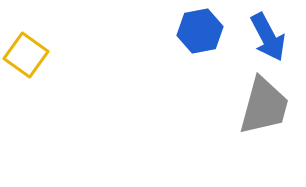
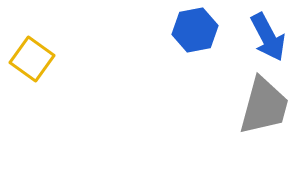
blue hexagon: moved 5 px left, 1 px up
yellow square: moved 6 px right, 4 px down
